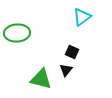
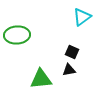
green ellipse: moved 2 px down
black triangle: moved 3 px right; rotated 40 degrees clockwise
green triangle: rotated 20 degrees counterclockwise
